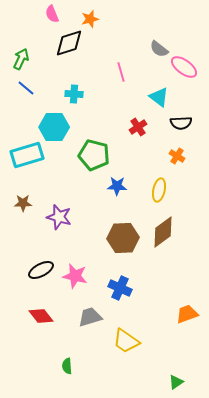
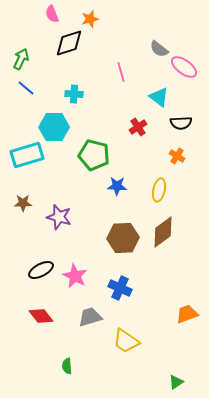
pink star: rotated 15 degrees clockwise
